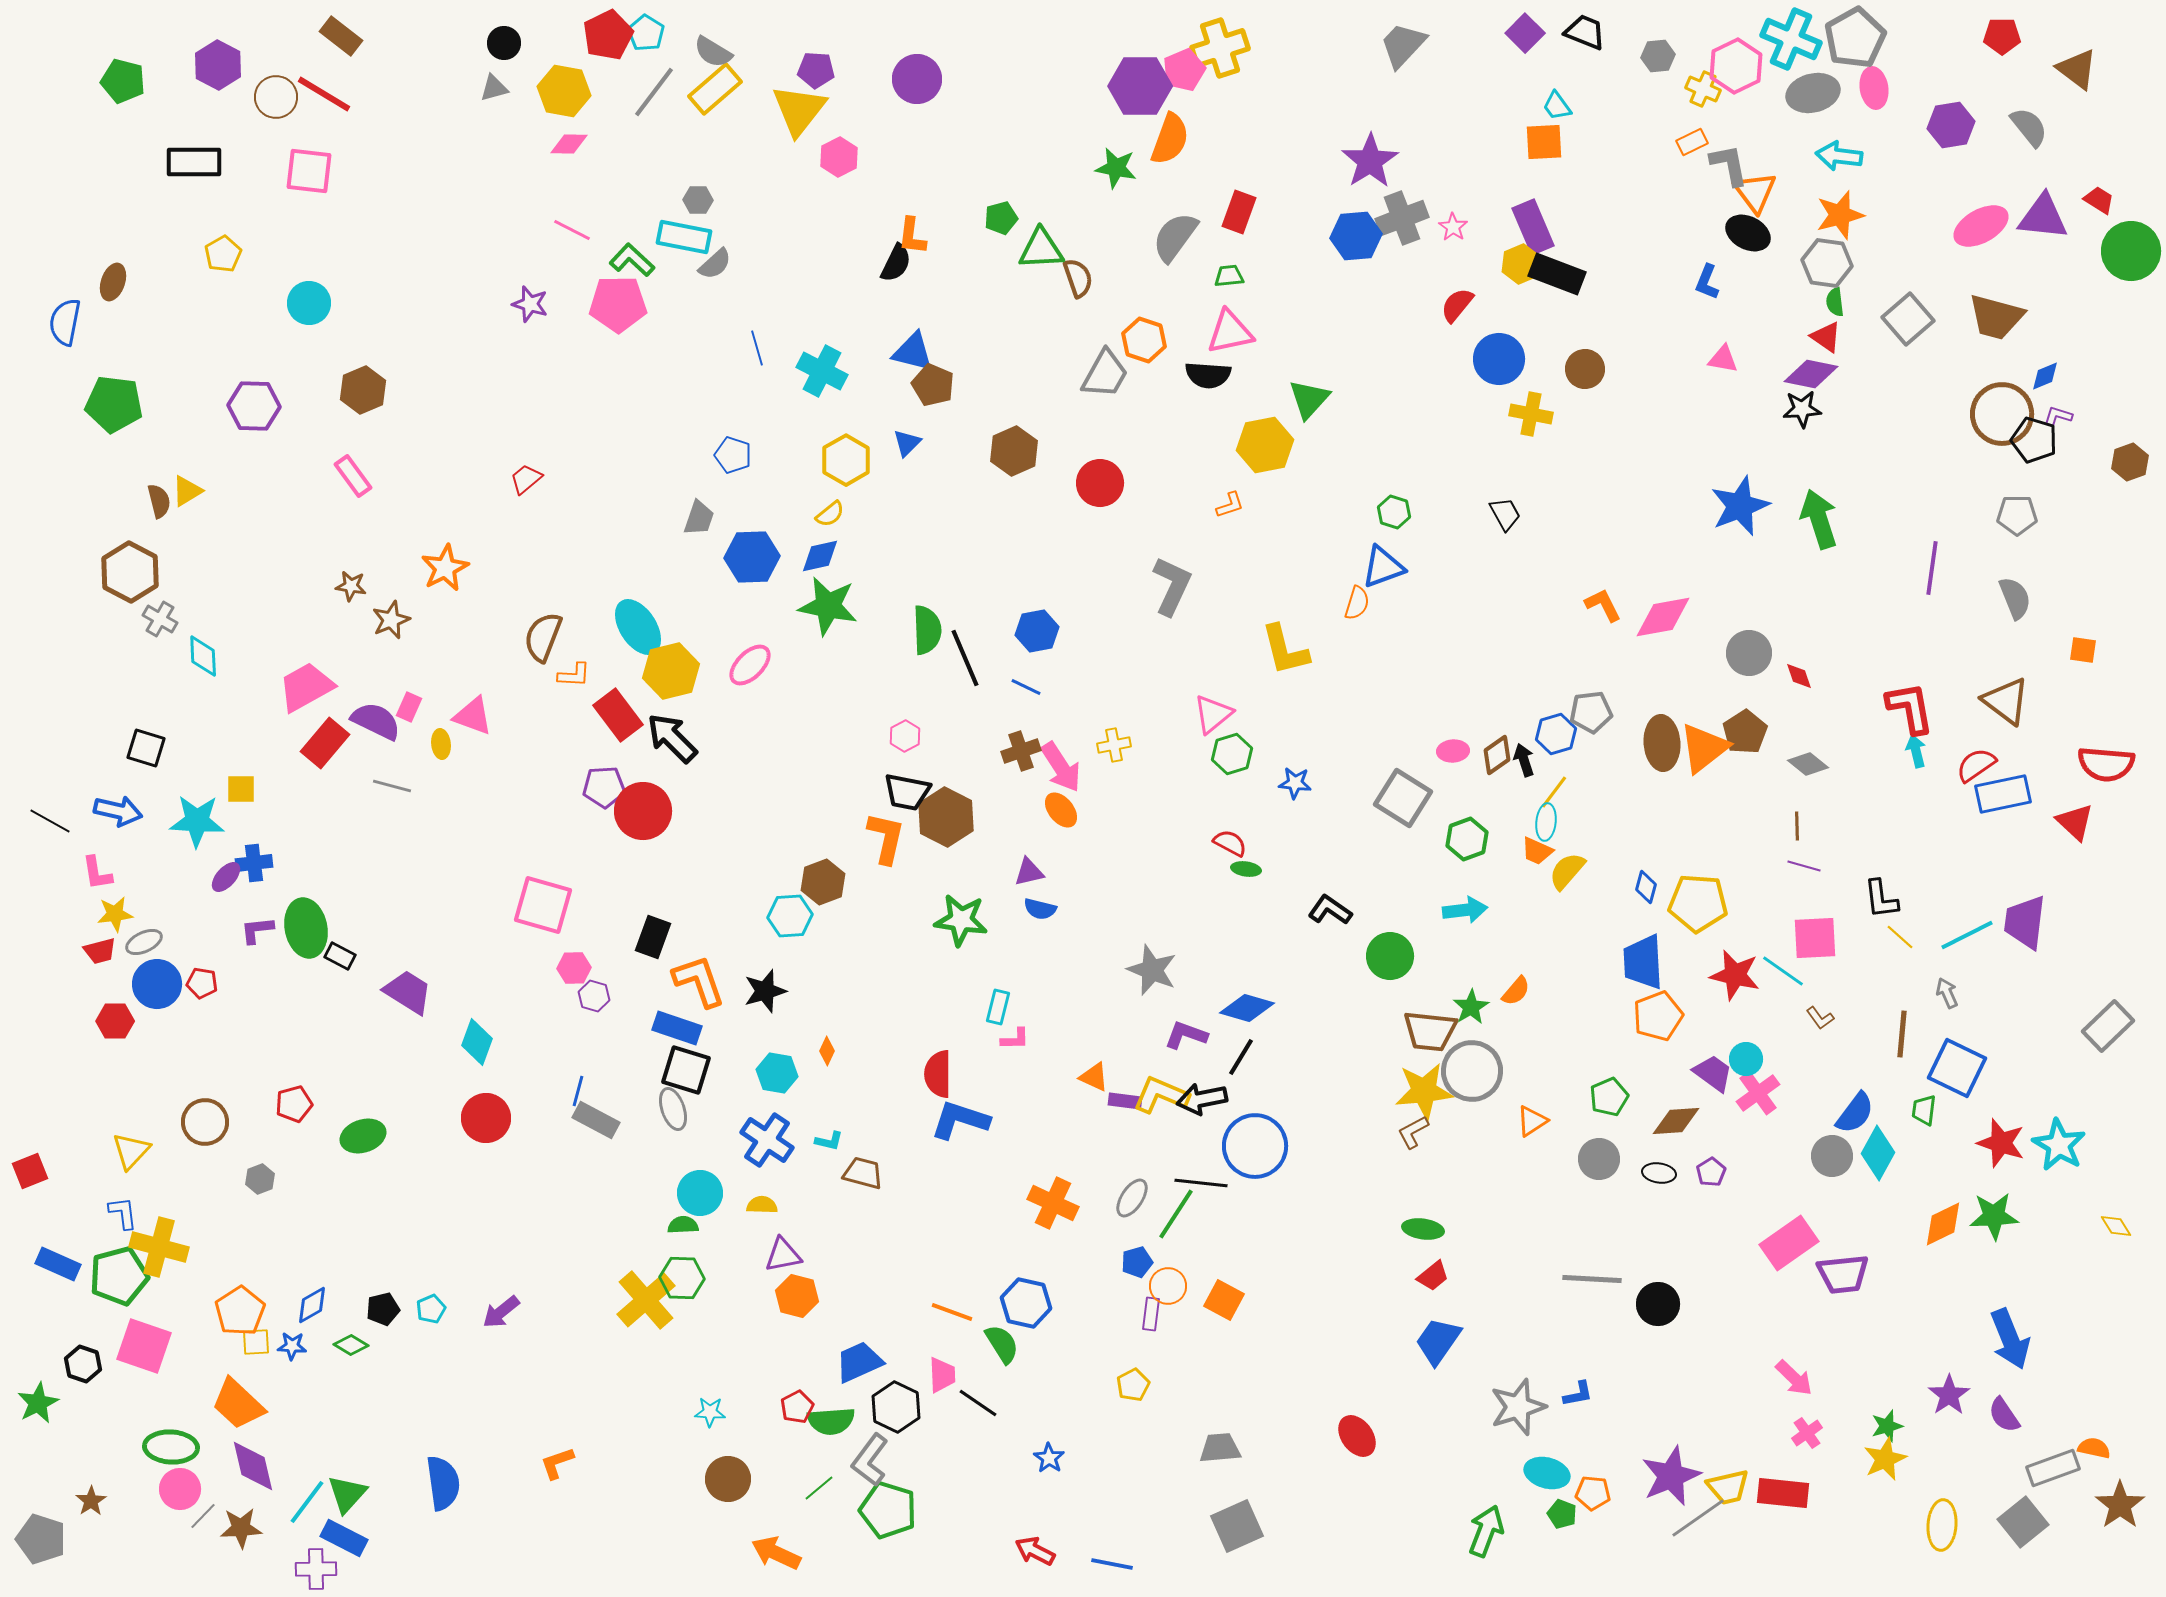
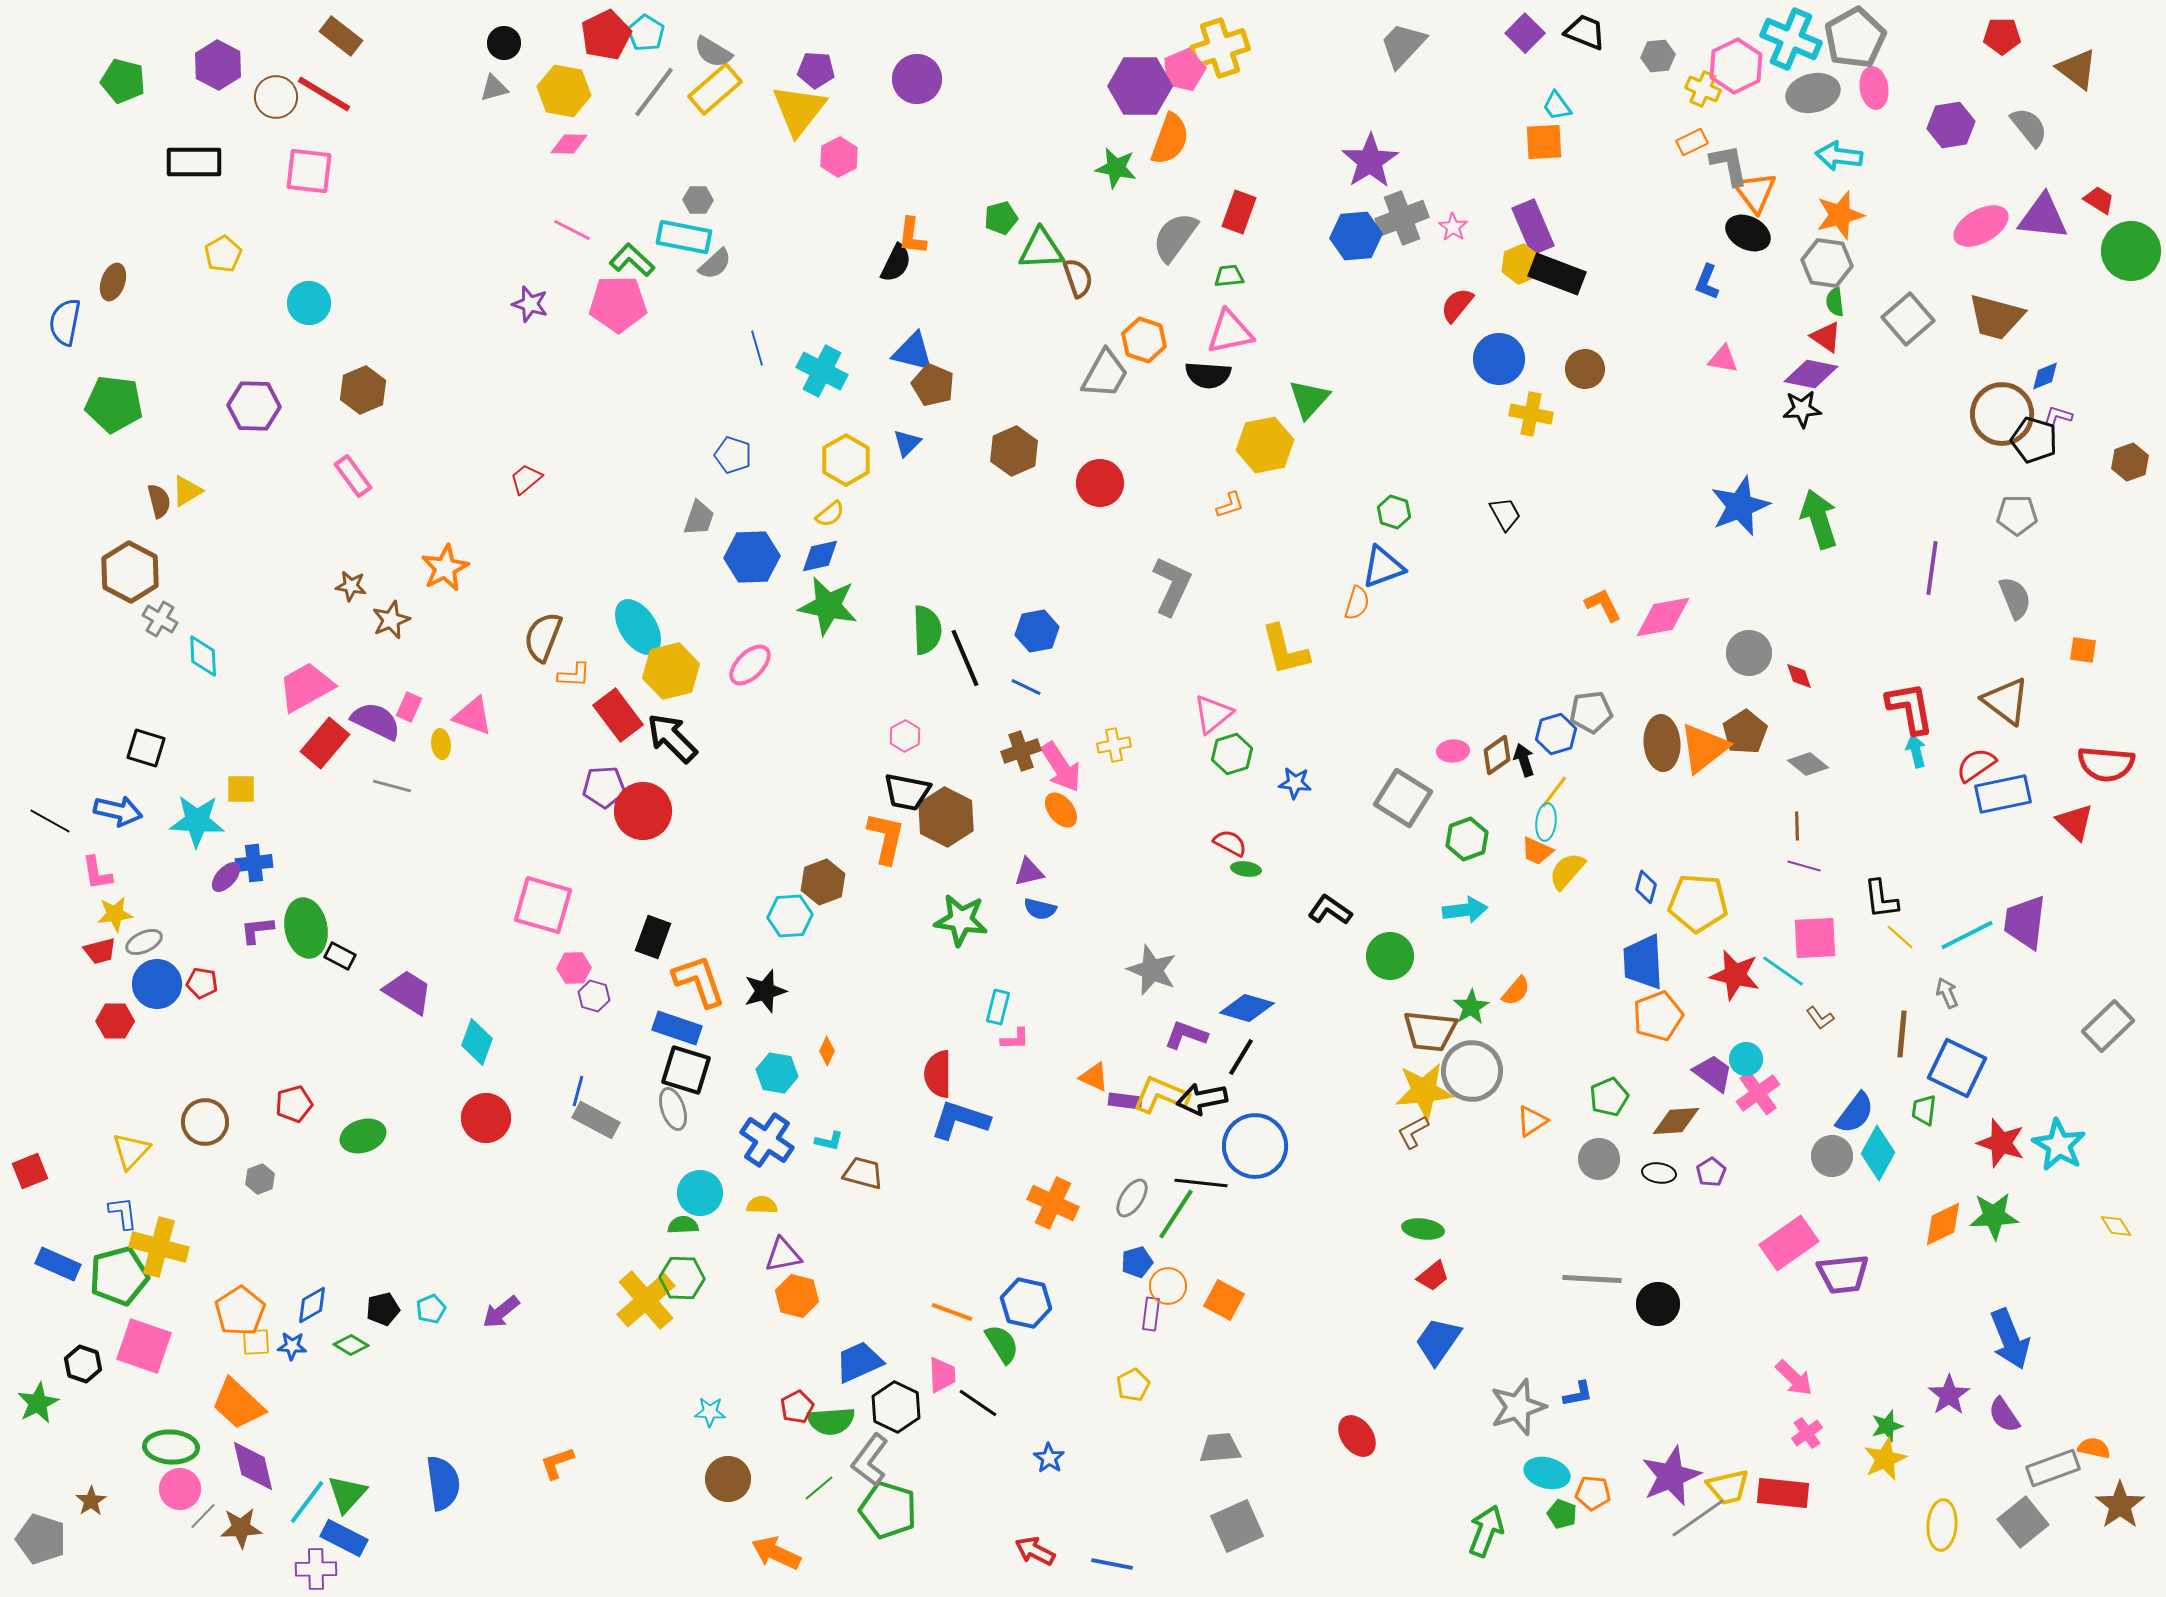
red pentagon at (608, 35): moved 2 px left
